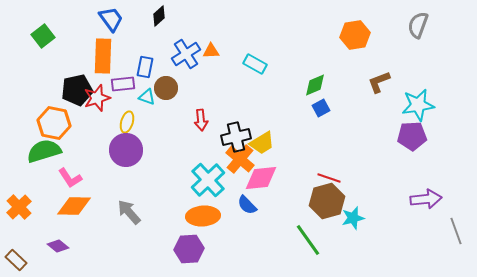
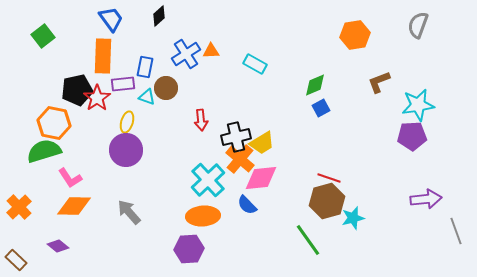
red star at (97, 98): rotated 16 degrees counterclockwise
